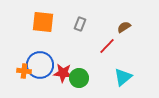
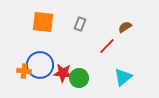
brown semicircle: moved 1 px right
